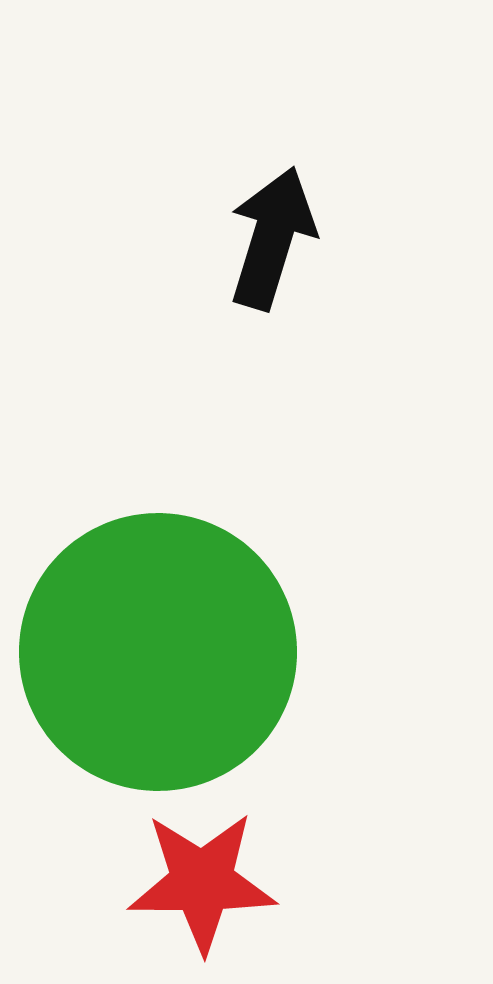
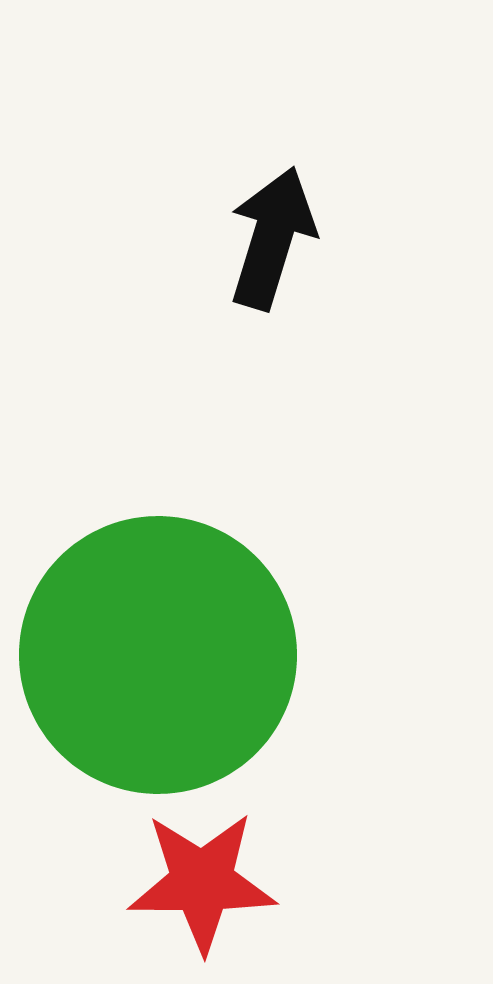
green circle: moved 3 px down
